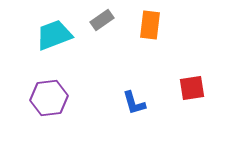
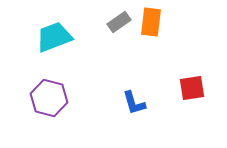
gray rectangle: moved 17 px right, 2 px down
orange rectangle: moved 1 px right, 3 px up
cyan trapezoid: moved 2 px down
purple hexagon: rotated 21 degrees clockwise
